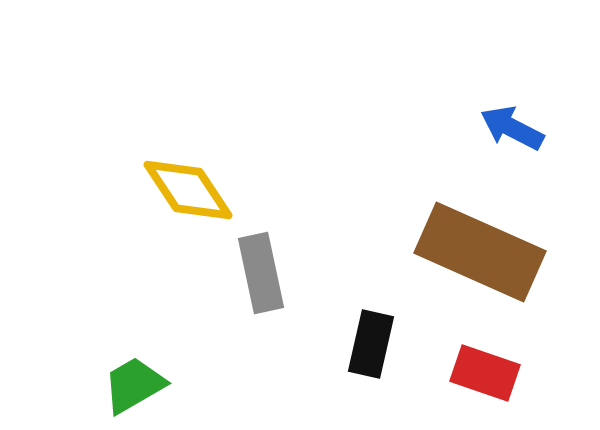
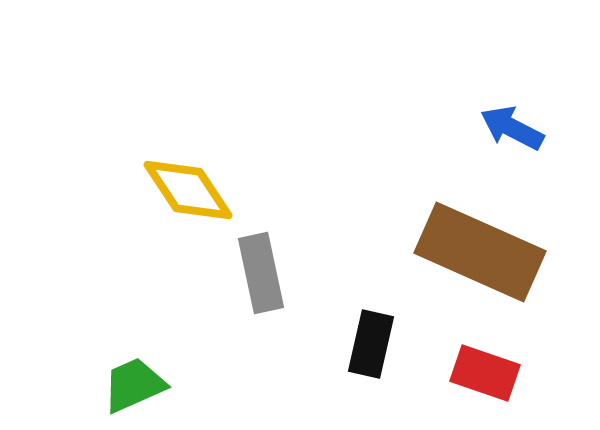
green trapezoid: rotated 6 degrees clockwise
